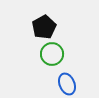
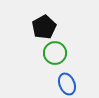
green circle: moved 3 px right, 1 px up
